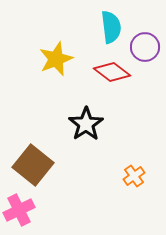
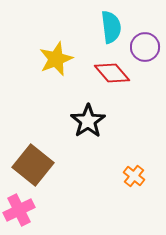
red diamond: moved 1 px down; rotated 12 degrees clockwise
black star: moved 2 px right, 3 px up
orange cross: rotated 15 degrees counterclockwise
